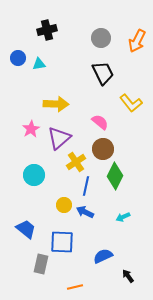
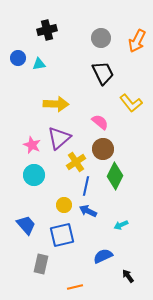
pink star: moved 1 px right, 16 px down; rotated 18 degrees counterclockwise
blue arrow: moved 3 px right, 1 px up
cyan arrow: moved 2 px left, 8 px down
blue trapezoid: moved 4 px up; rotated 10 degrees clockwise
blue square: moved 7 px up; rotated 15 degrees counterclockwise
